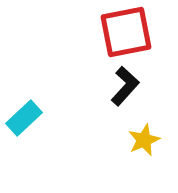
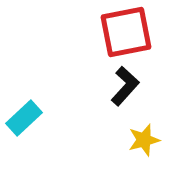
yellow star: rotated 8 degrees clockwise
